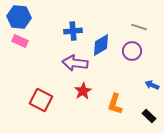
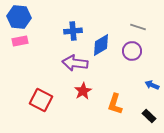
gray line: moved 1 px left
pink rectangle: rotated 35 degrees counterclockwise
